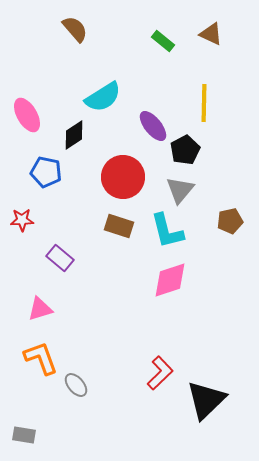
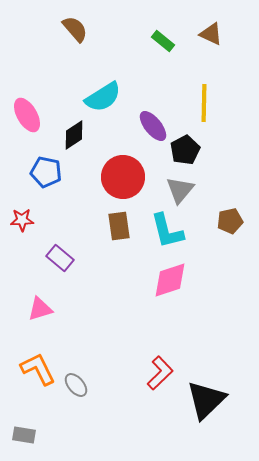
brown rectangle: rotated 64 degrees clockwise
orange L-shape: moved 3 px left, 11 px down; rotated 6 degrees counterclockwise
